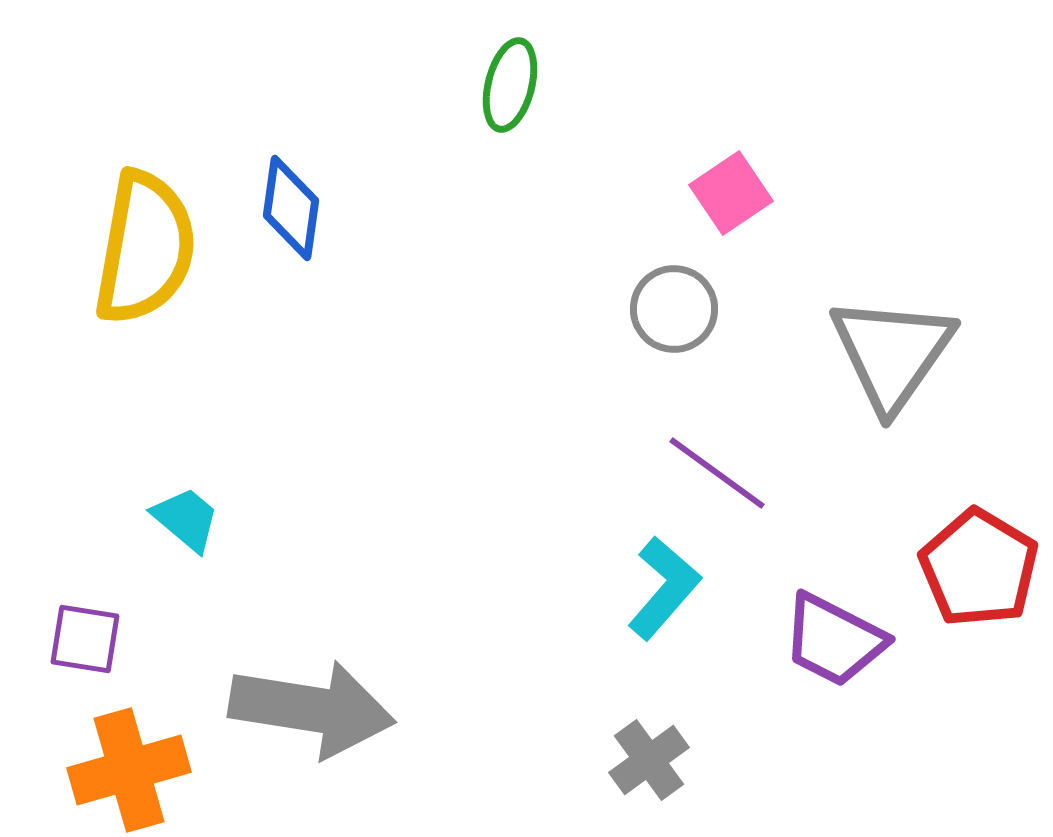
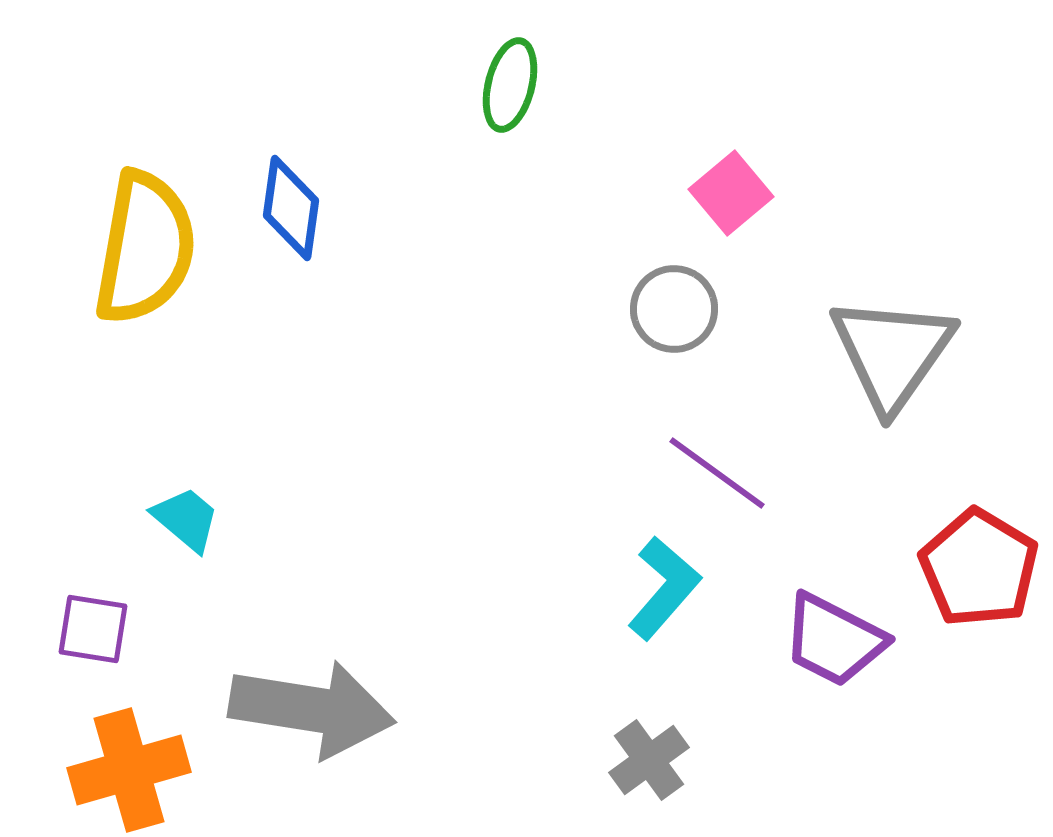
pink square: rotated 6 degrees counterclockwise
purple square: moved 8 px right, 10 px up
